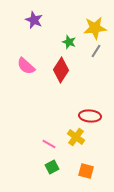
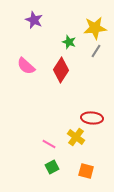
red ellipse: moved 2 px right, 2 px down
